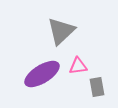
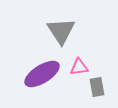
gray triangle: rotated 20 degrees counterclockwise
pink triangle: moved 1 px right, 1 px down
